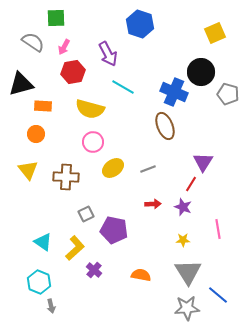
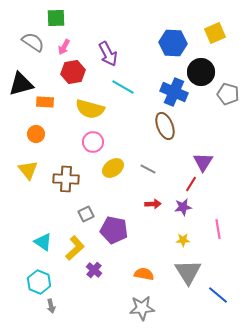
blue hexagon: moved 33 px right, 19 px down; rotated 16 degrees counterclockwise
orange rectangle: moved 2 px right, 4 px up
gray line: rotated 49 degrees clockwise
brown cross: moved 2 px down
purple star: rotated 30 degrees counterclockwise
orange semicircle: moved 3 px right, 1 px up
gray star: moved 45 px left
